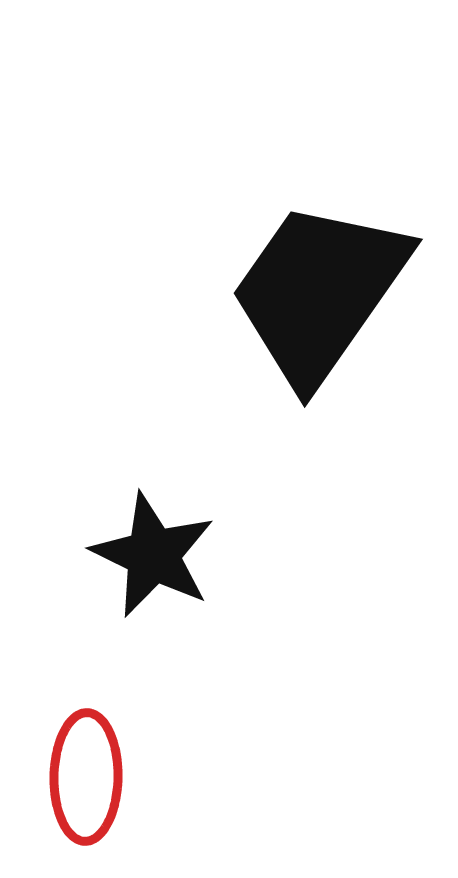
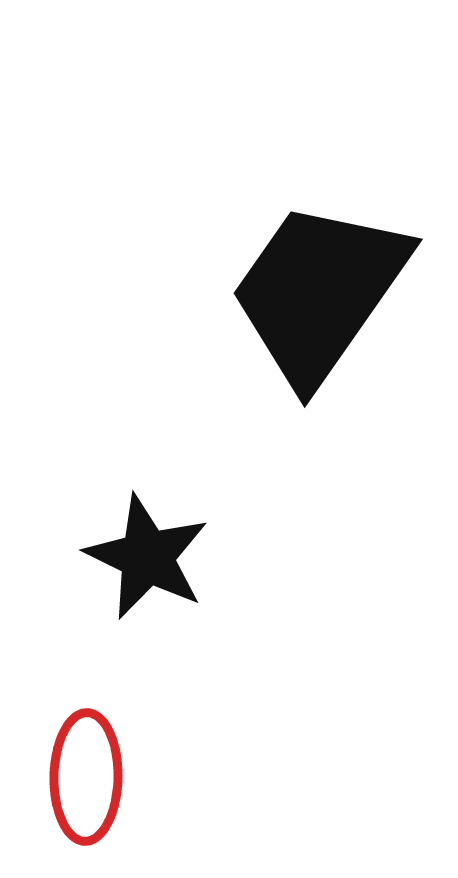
black star: moved 6 px left, 2 px down
